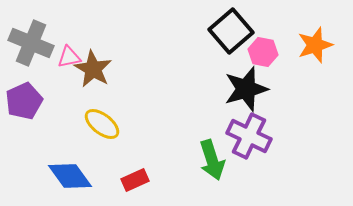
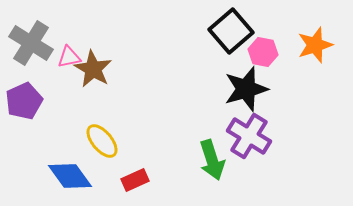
gray cross: rotated 9 degrees clockwise
yellow ellipse: moved 17 px down; rotated 12 degrees clockwise
purple cross: rotated 6 degrees clockwise
